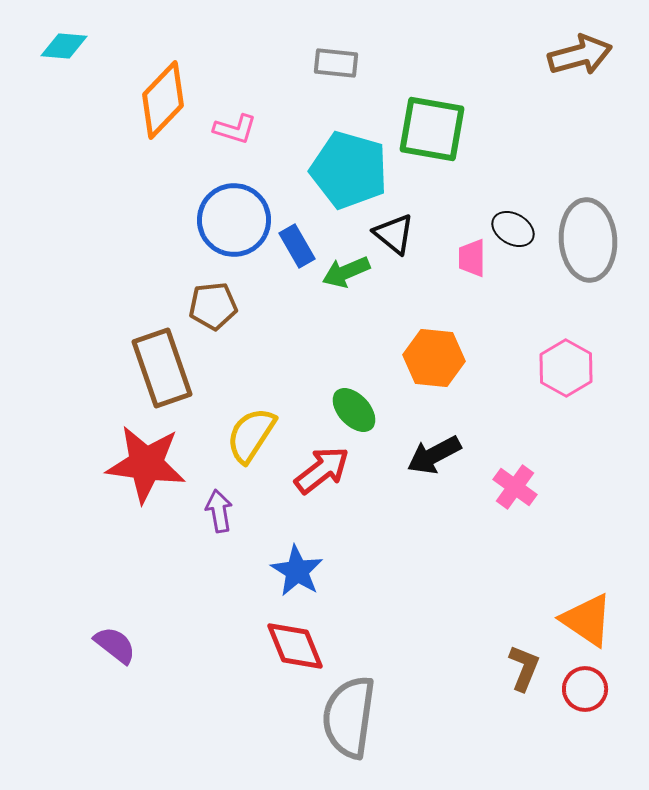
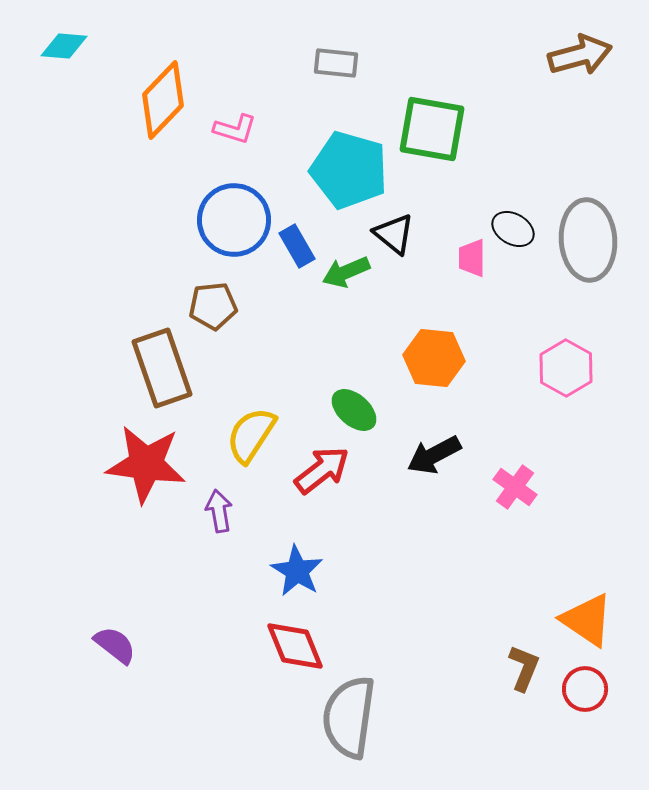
green ellipse: rotated 6 degrees counterclockwise
